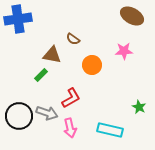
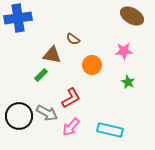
blue cross: moved 1 px up
green star: moved 11 px left, 25 px up
gray arrow: rotated 10 degrees clockwise
pink arrow: moved 1 px right, 1 px up; rotated 54 degrees clockwise
